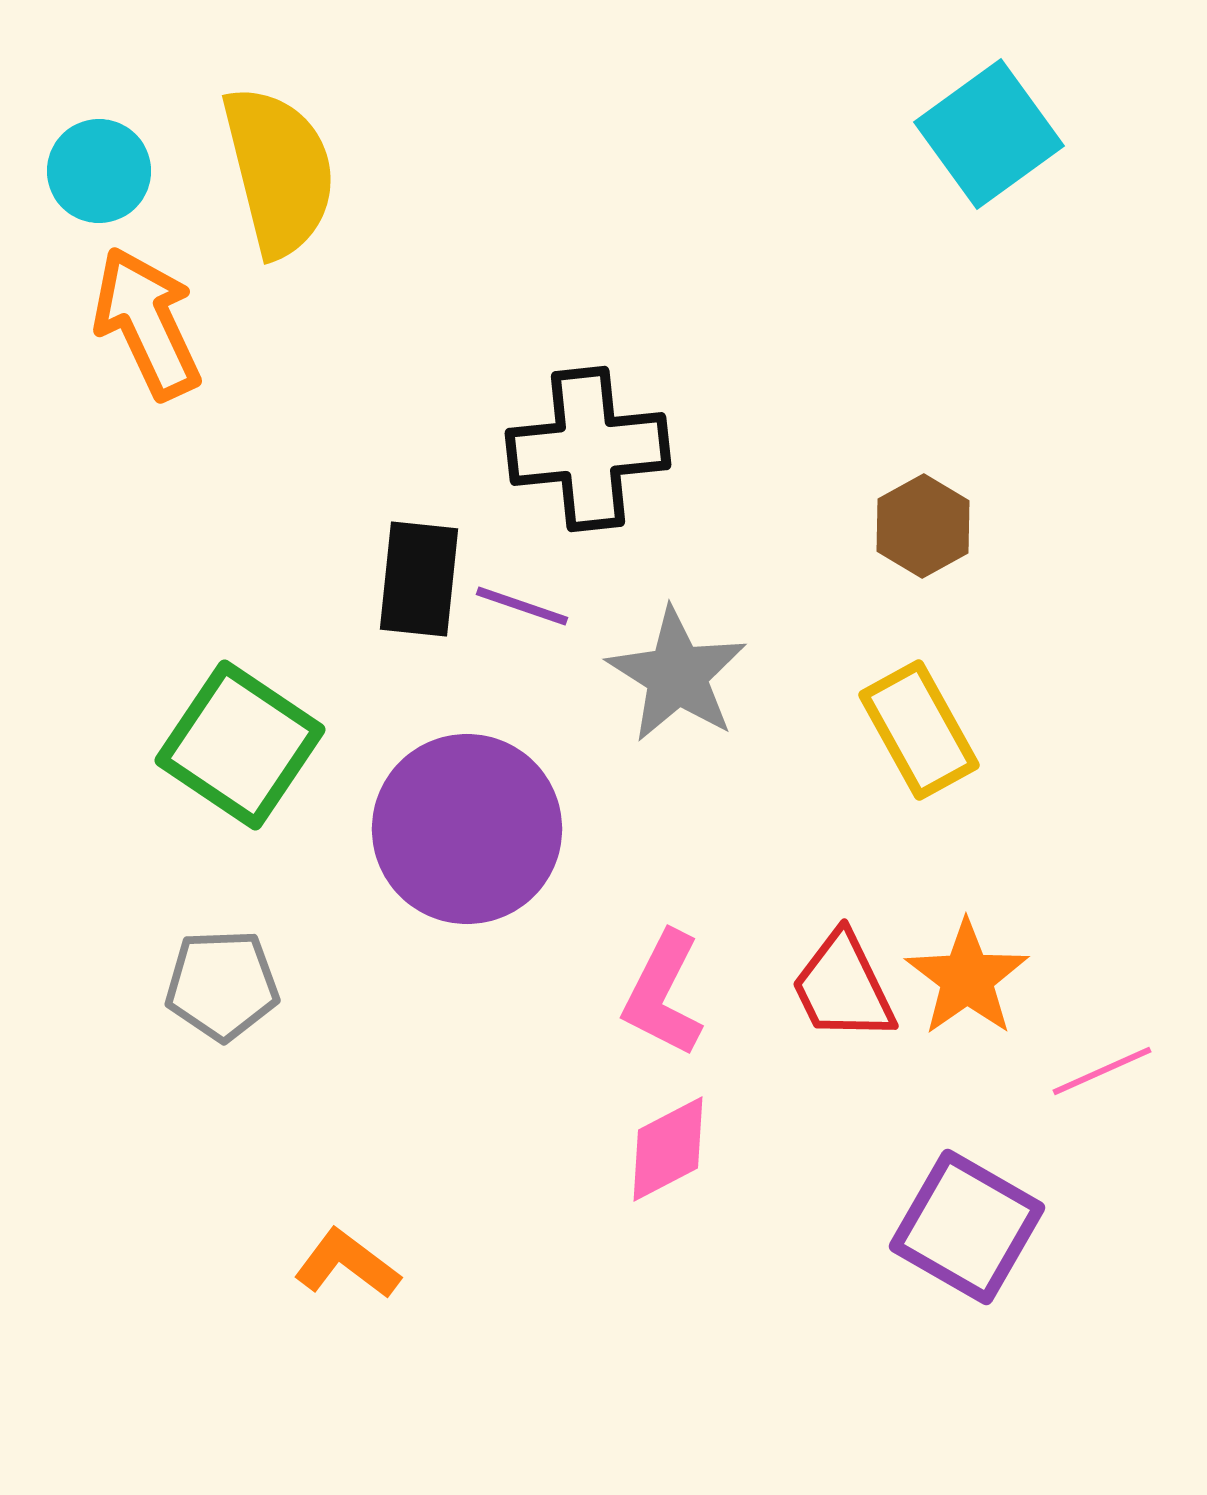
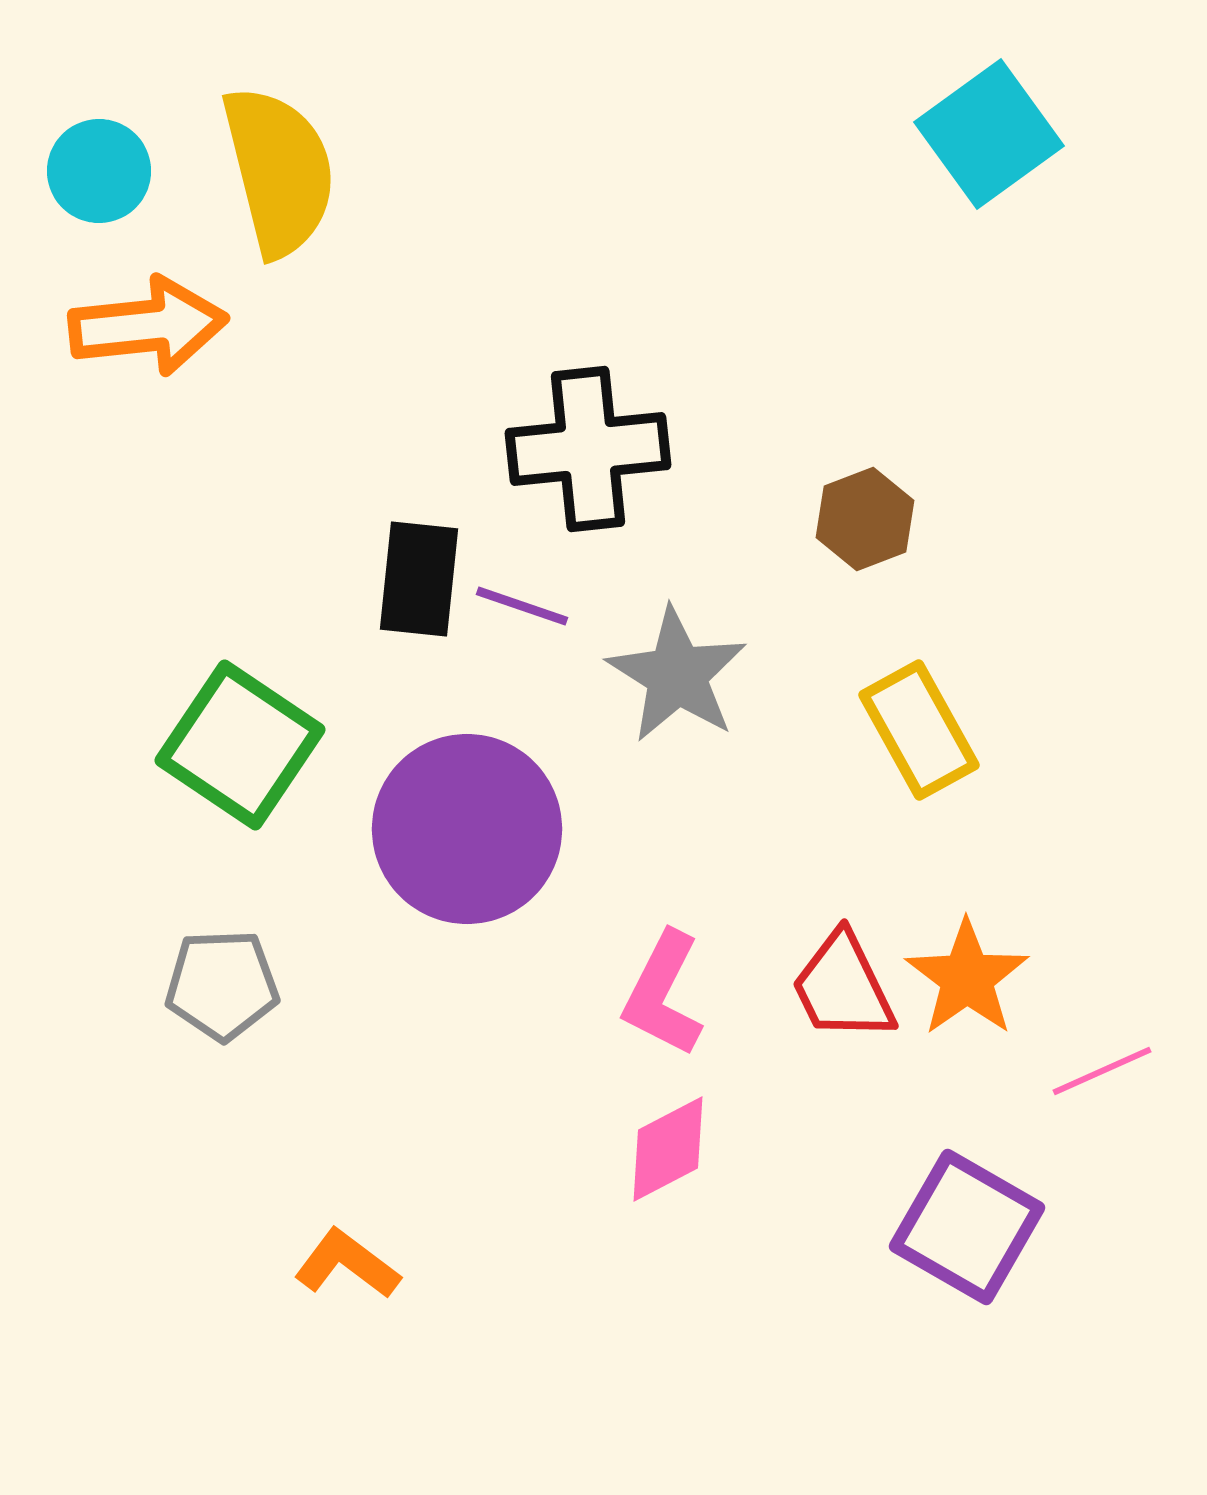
orange arrow: moved 1 px right, 3 px down; rotated 109 degrees clockwise
brown hexagon: moved 58 px left, 7 px up; rotated 8 degrees clockwise
